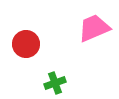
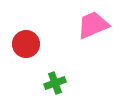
pink trapezoid: moved 1 px left, 3 px up
